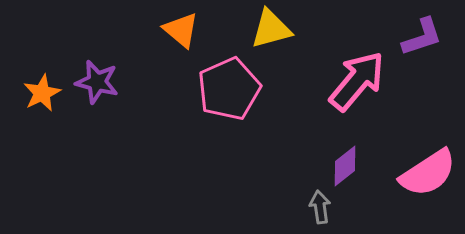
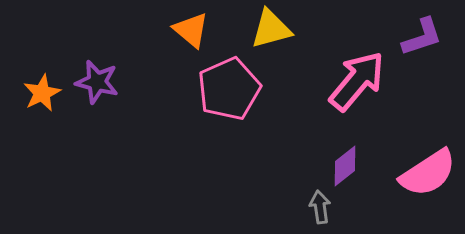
orange triangle: moved 10 px right
